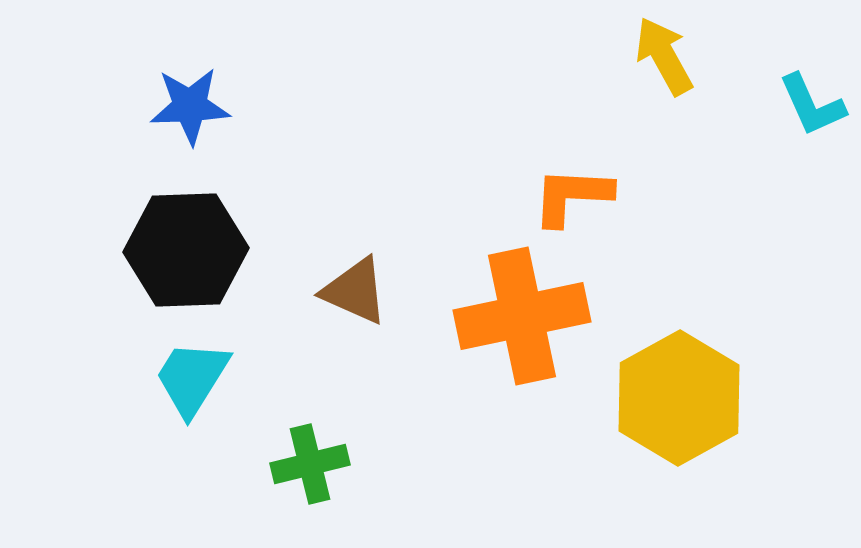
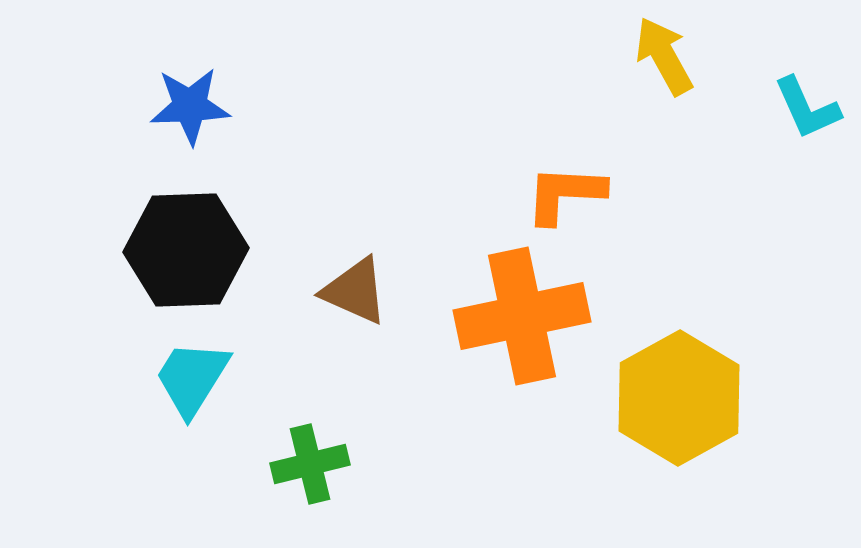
cyan L-shape: moved 5 px left, 3 px down
orange L-shape: moved 7 px left, 2 px up
